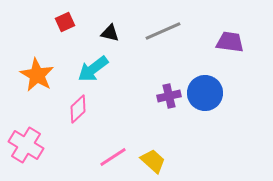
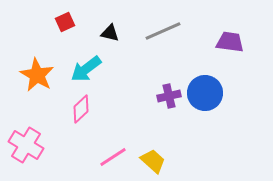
cyan arrow: moved 7 px left
pink diamond: moved 3 px right
